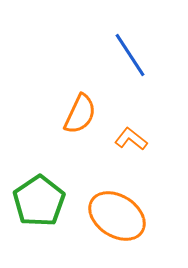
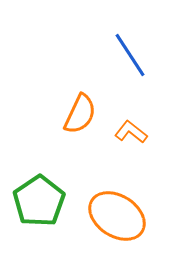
orange L-shape: moved 7 px up
